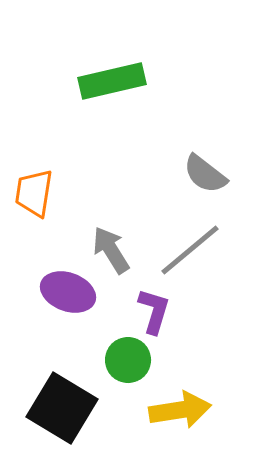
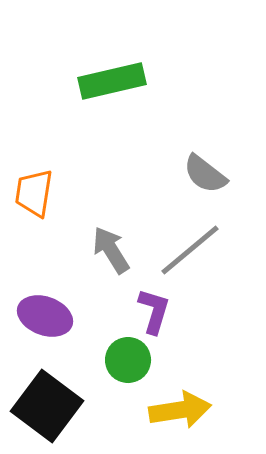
purple ellipse: moved 23 px left, 24 px down
black square: moved 15 px left, 2 px up; rotated 6 degrees clockwise
